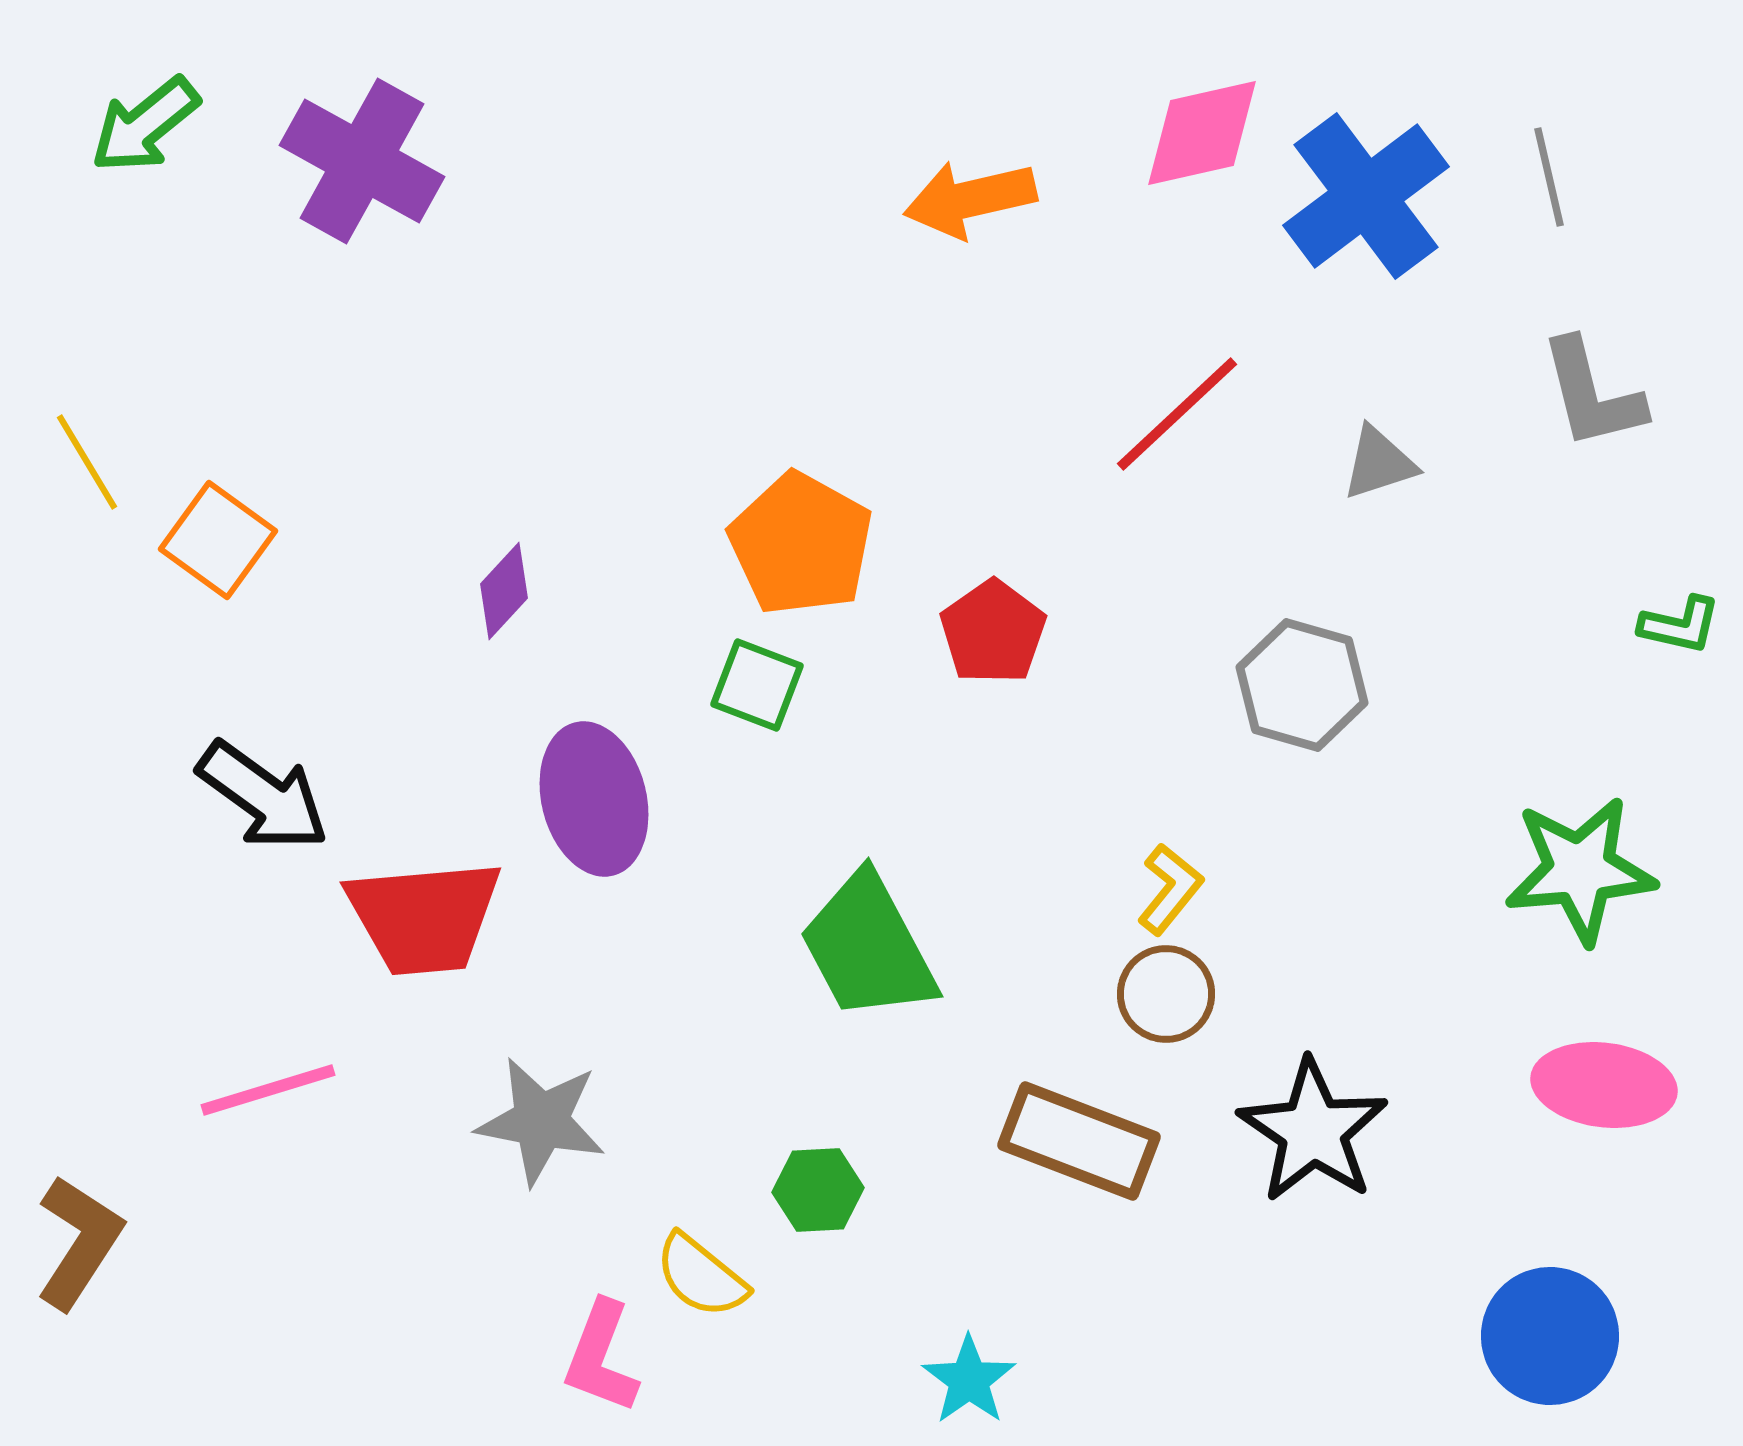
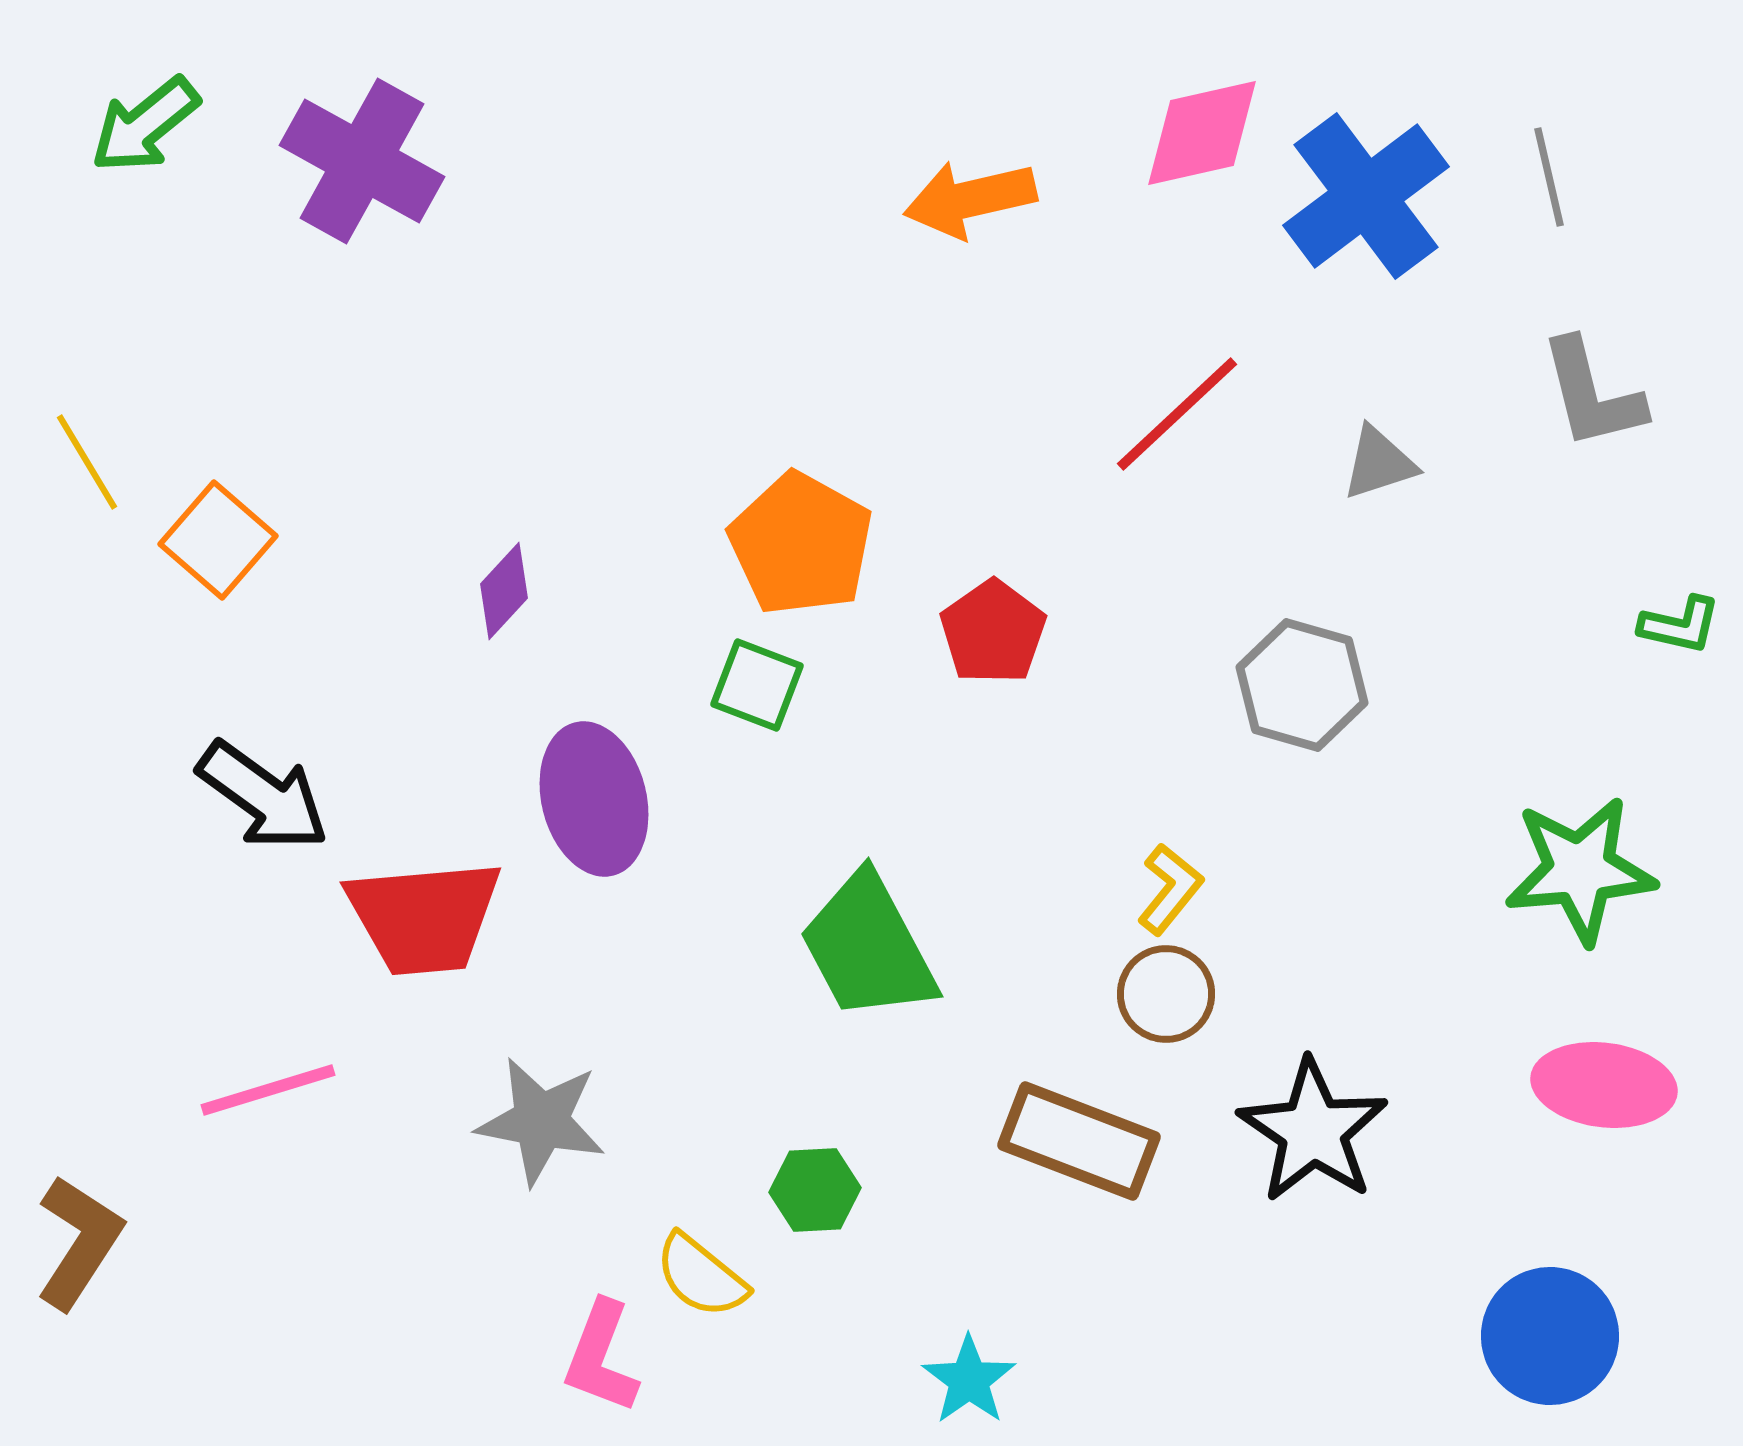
orange square: rotated 5 degrees clockwise
green hexagon: moved 3 px left
